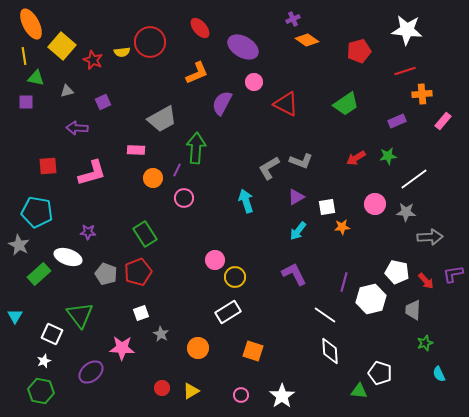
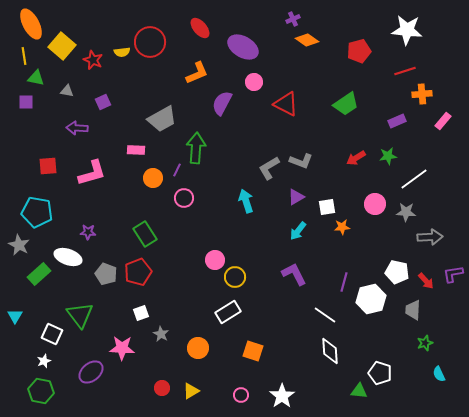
gray triangle at (67, 91): rotated 24 degrees clockwise
